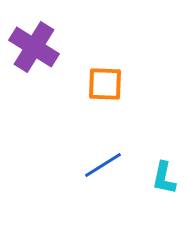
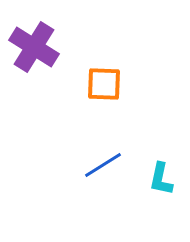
orange square: moved 1 px left
cyan L-shape: moved 3 px left, 1 px down
